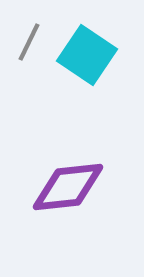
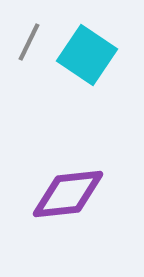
purple diamond: moved 7 px down
